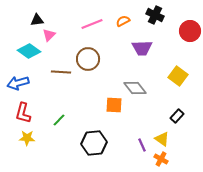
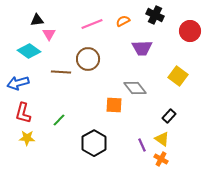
pink triangle: moved 1 px up; rotated 16 degrees counterclockwise
black rectangle: moved 8 px left
black hexagon: rotated 25 degrees counterclockwise
